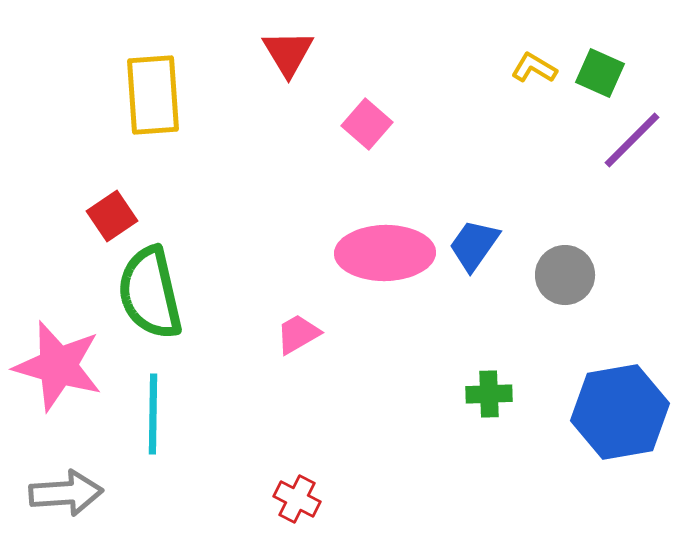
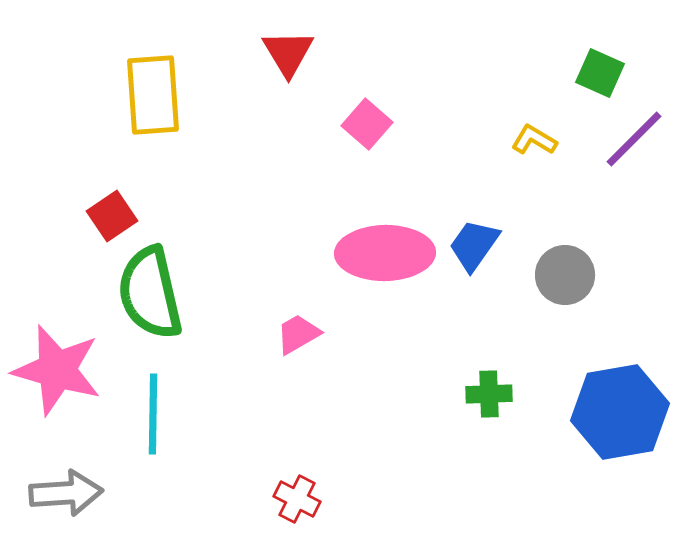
yellow L-shape: moved 72 px down
purple line: moved 2 px right, 1 px up
pink star: moved 1 px left, 4 px down
